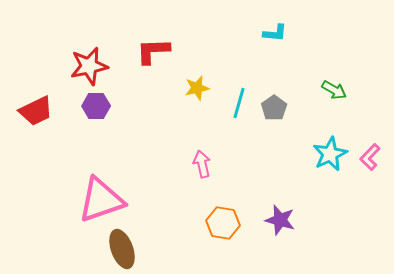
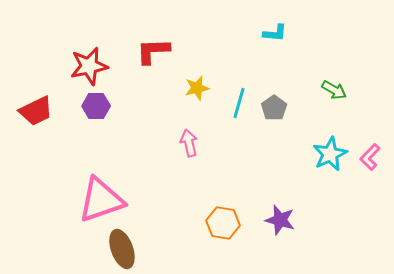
pink arrow: moved 13 px left, 21 px up
